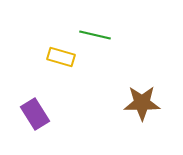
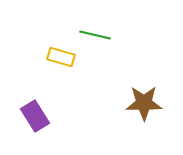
brown star: moved 2 px right
purple rectangle: moved 2 px down
